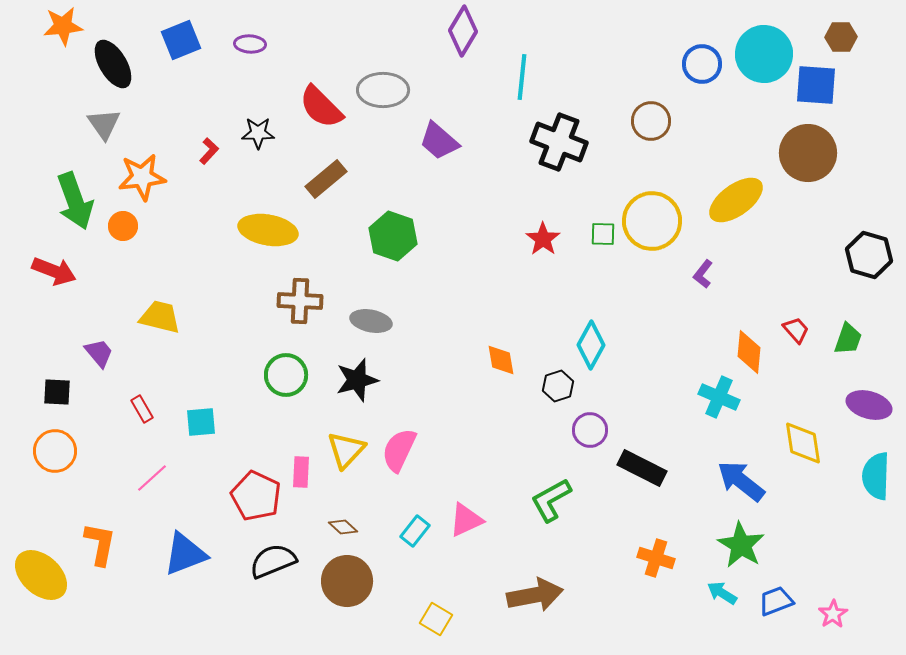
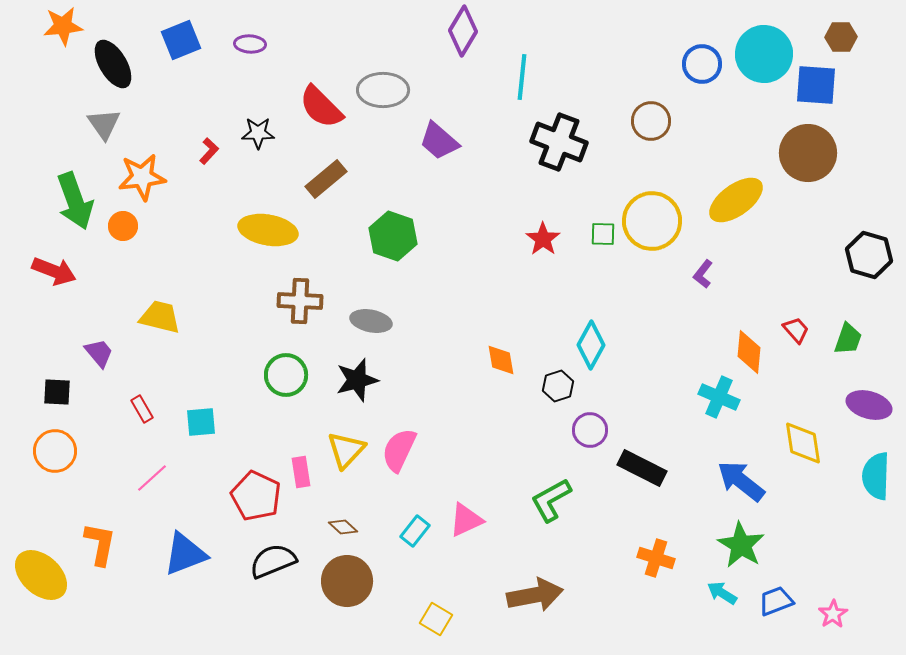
pink rectangle at (301, 472): rotated 12 degrees counterclockwise
